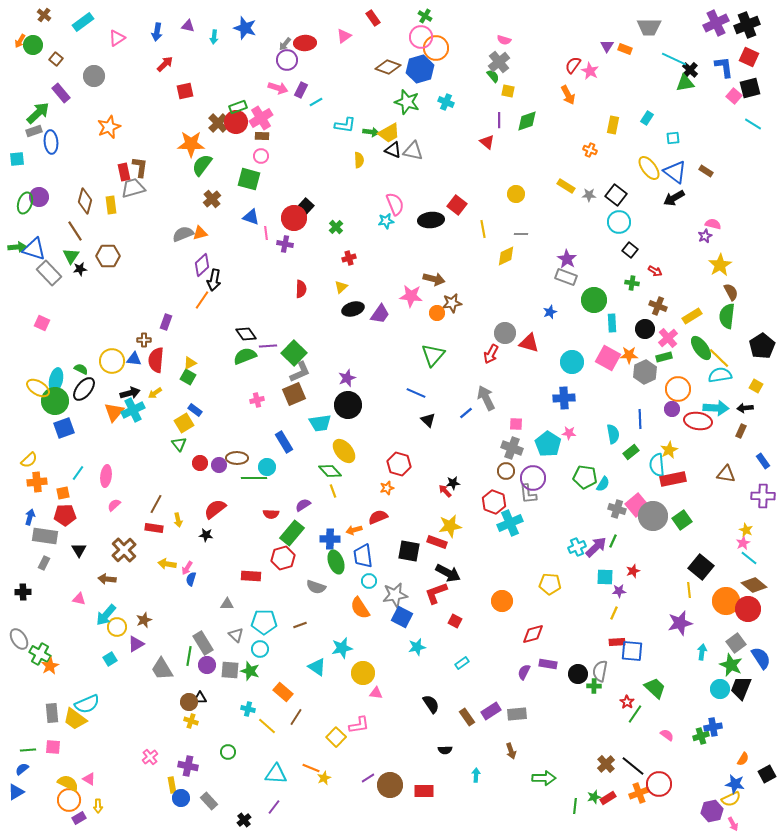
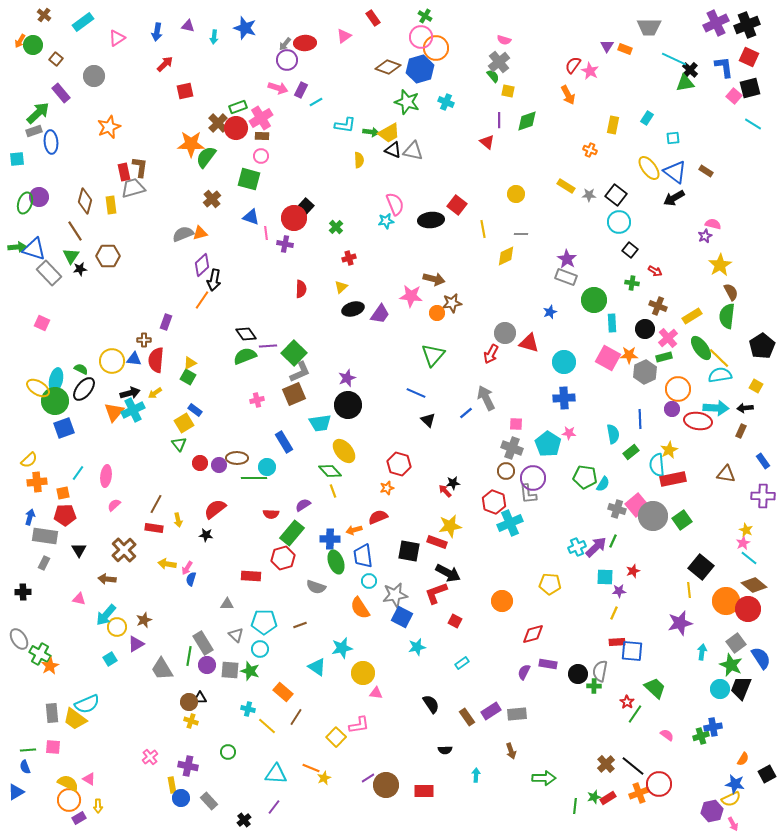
red circle at (236, 122): moved 6 px down
green semicircle at (202, 165): moved 4 px right, 8 px up
cyan circle at (572, 362): moved 8 px left
blue semicircle at (22, 769): moved 3 px right, 2 px up; rotated 72 degrees counterclockwise
brown circle at (390, 785): moved 4 px left
